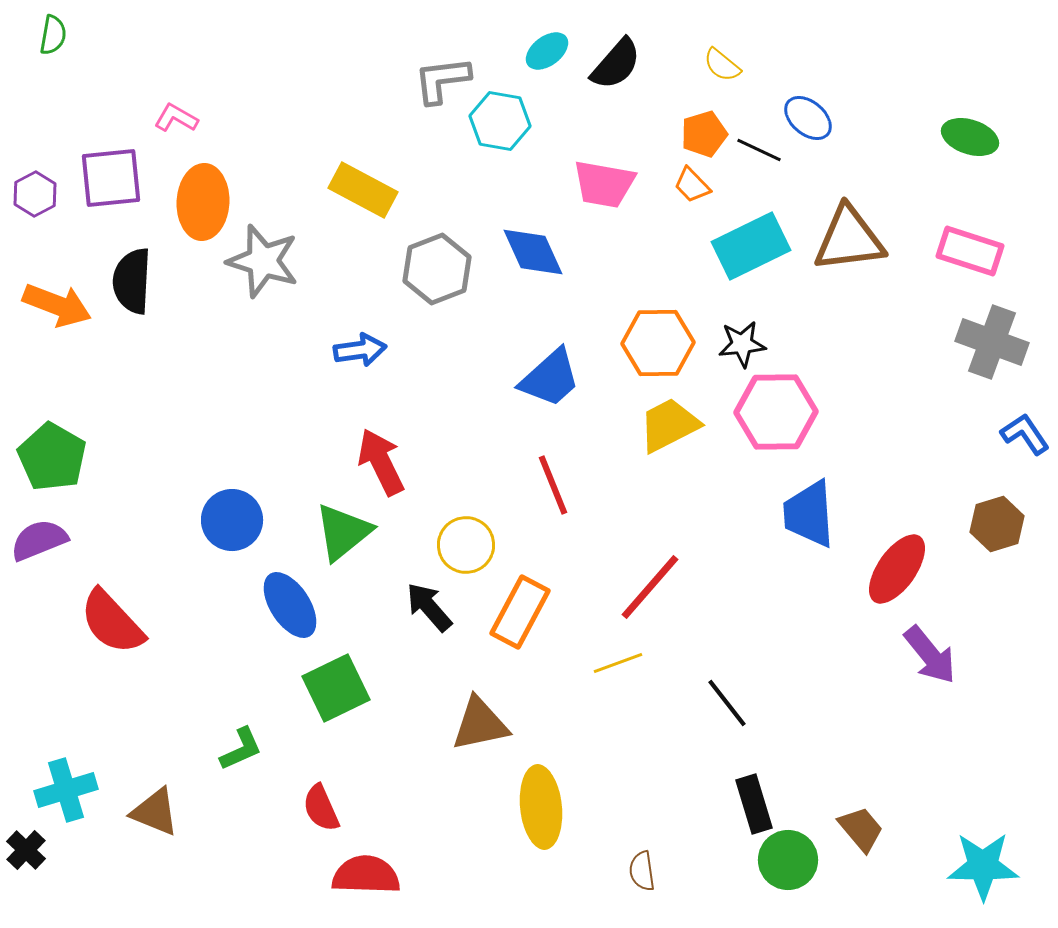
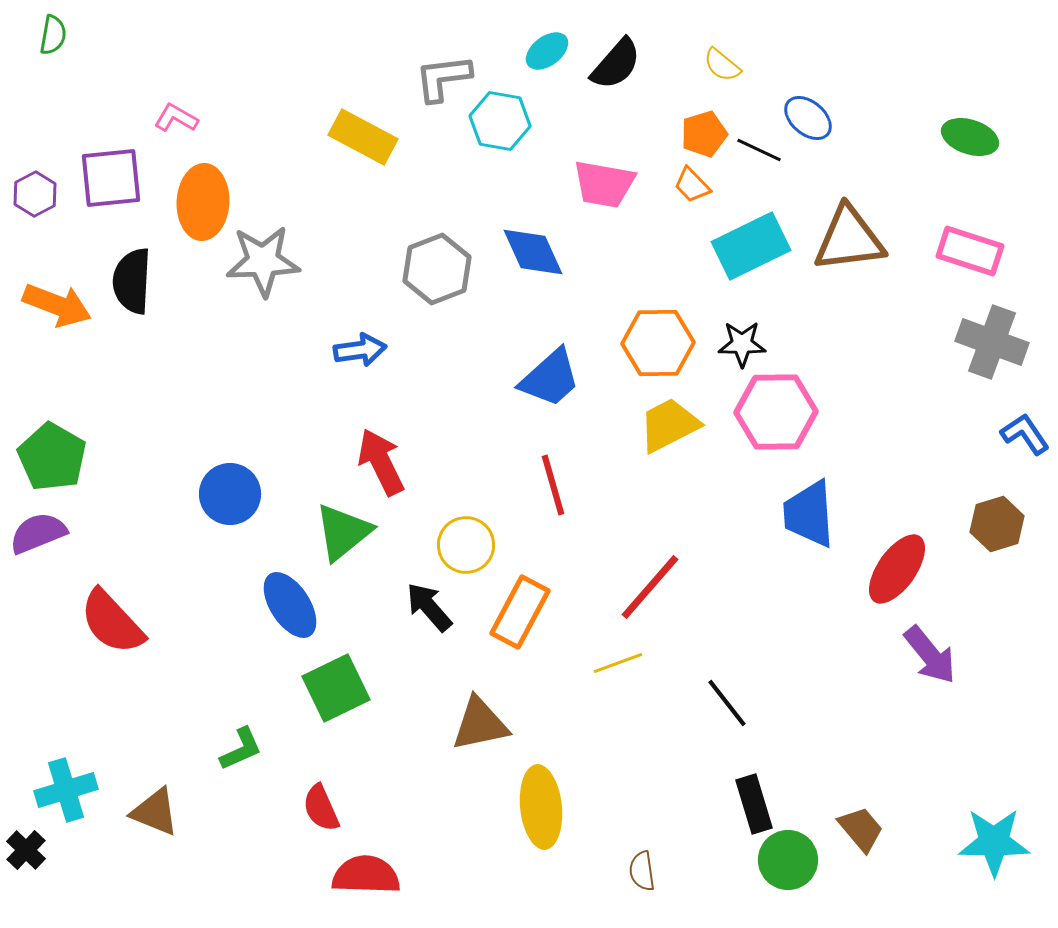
gray L-shape at (442, 80): moved 1 px right, 2 px up
yellow rectangle at (363, 190): moved 53 px up
gray star at (263, 261): rotated 20 degrees counterclockwise
black star at (742, 344): rotated 6 degrees clockwise
red line at (553, 485): rotated 6 degrees clockwise
blue circle at (232, 520): moved 2 px left, 26 px up
purple semicircle at (39, 540): moved 1 px left, 7 px up
cyan star at (983, 866): moved 11 px right, 24 px up
